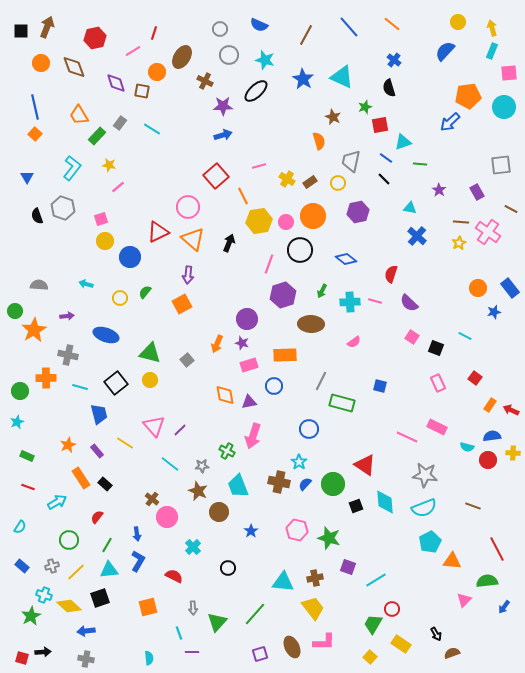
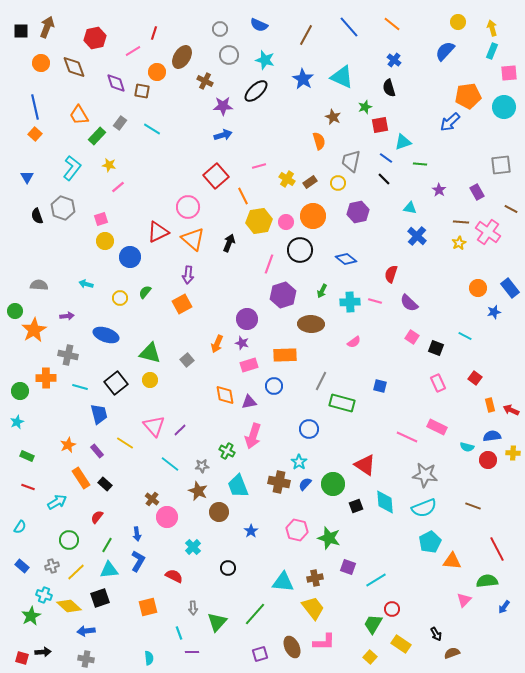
orange rectangle at (490, 405): rotated 48 degrees counterclockwise
